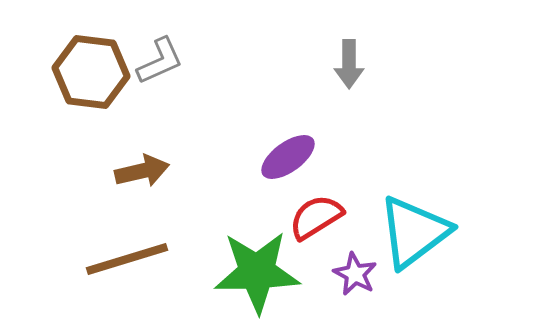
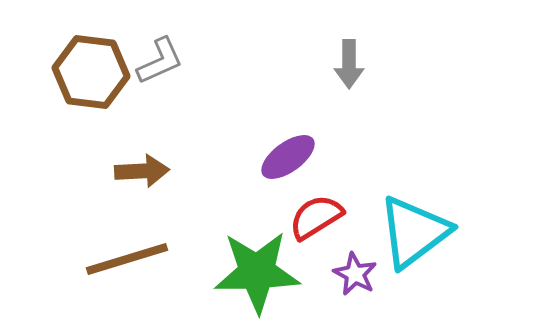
brown arrow: rotated 10 degrees clockwise
